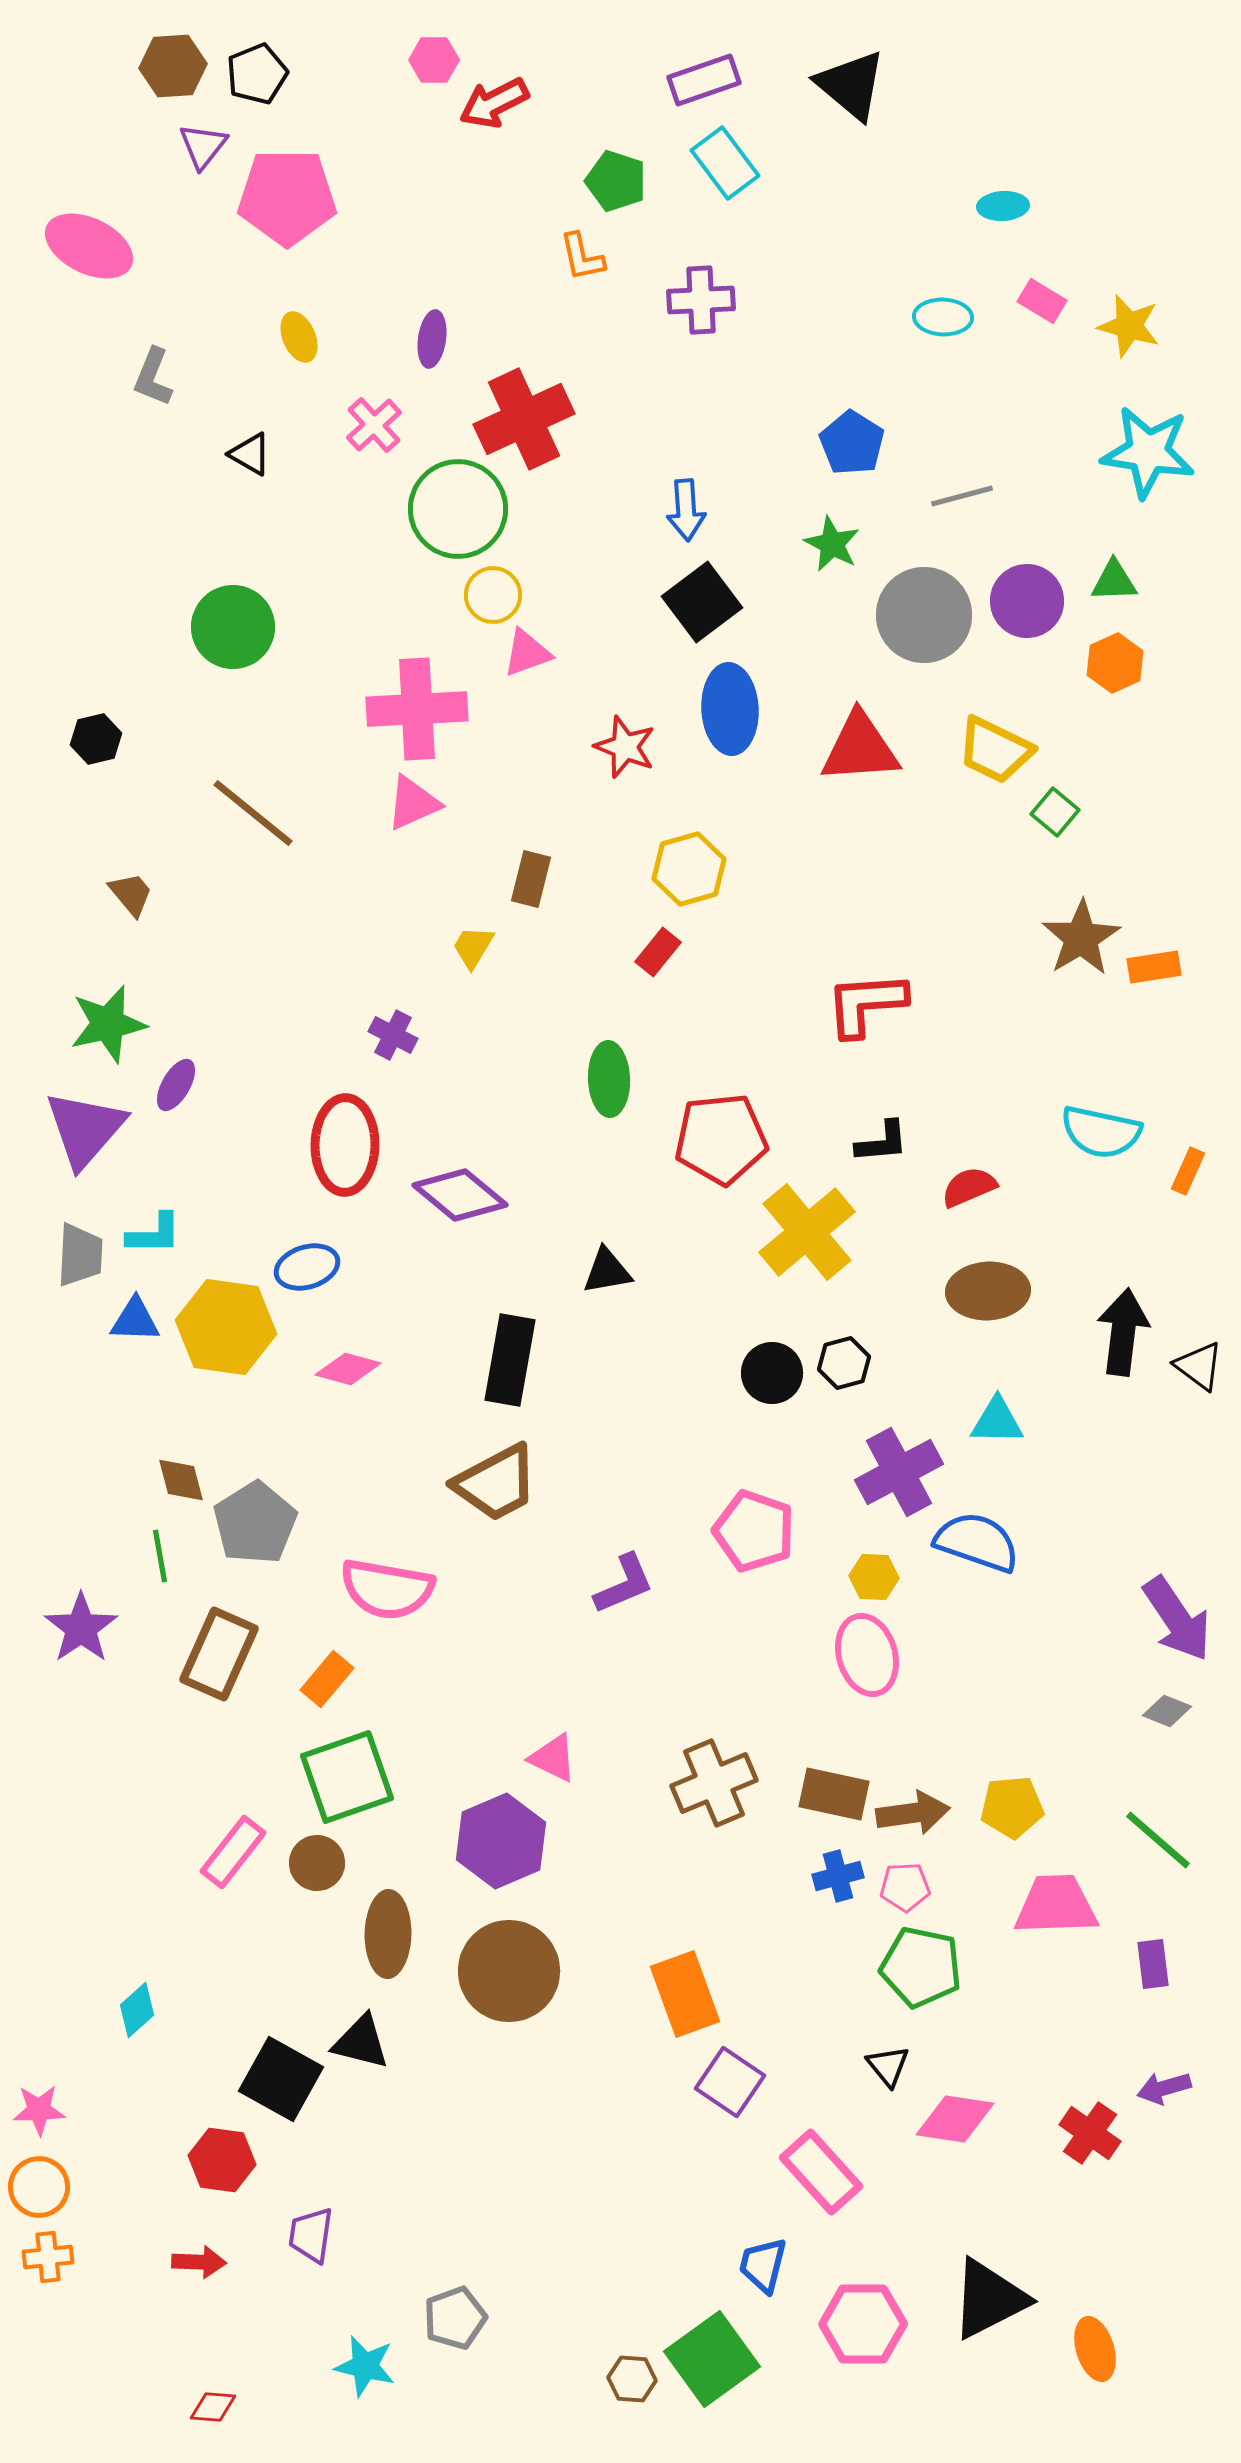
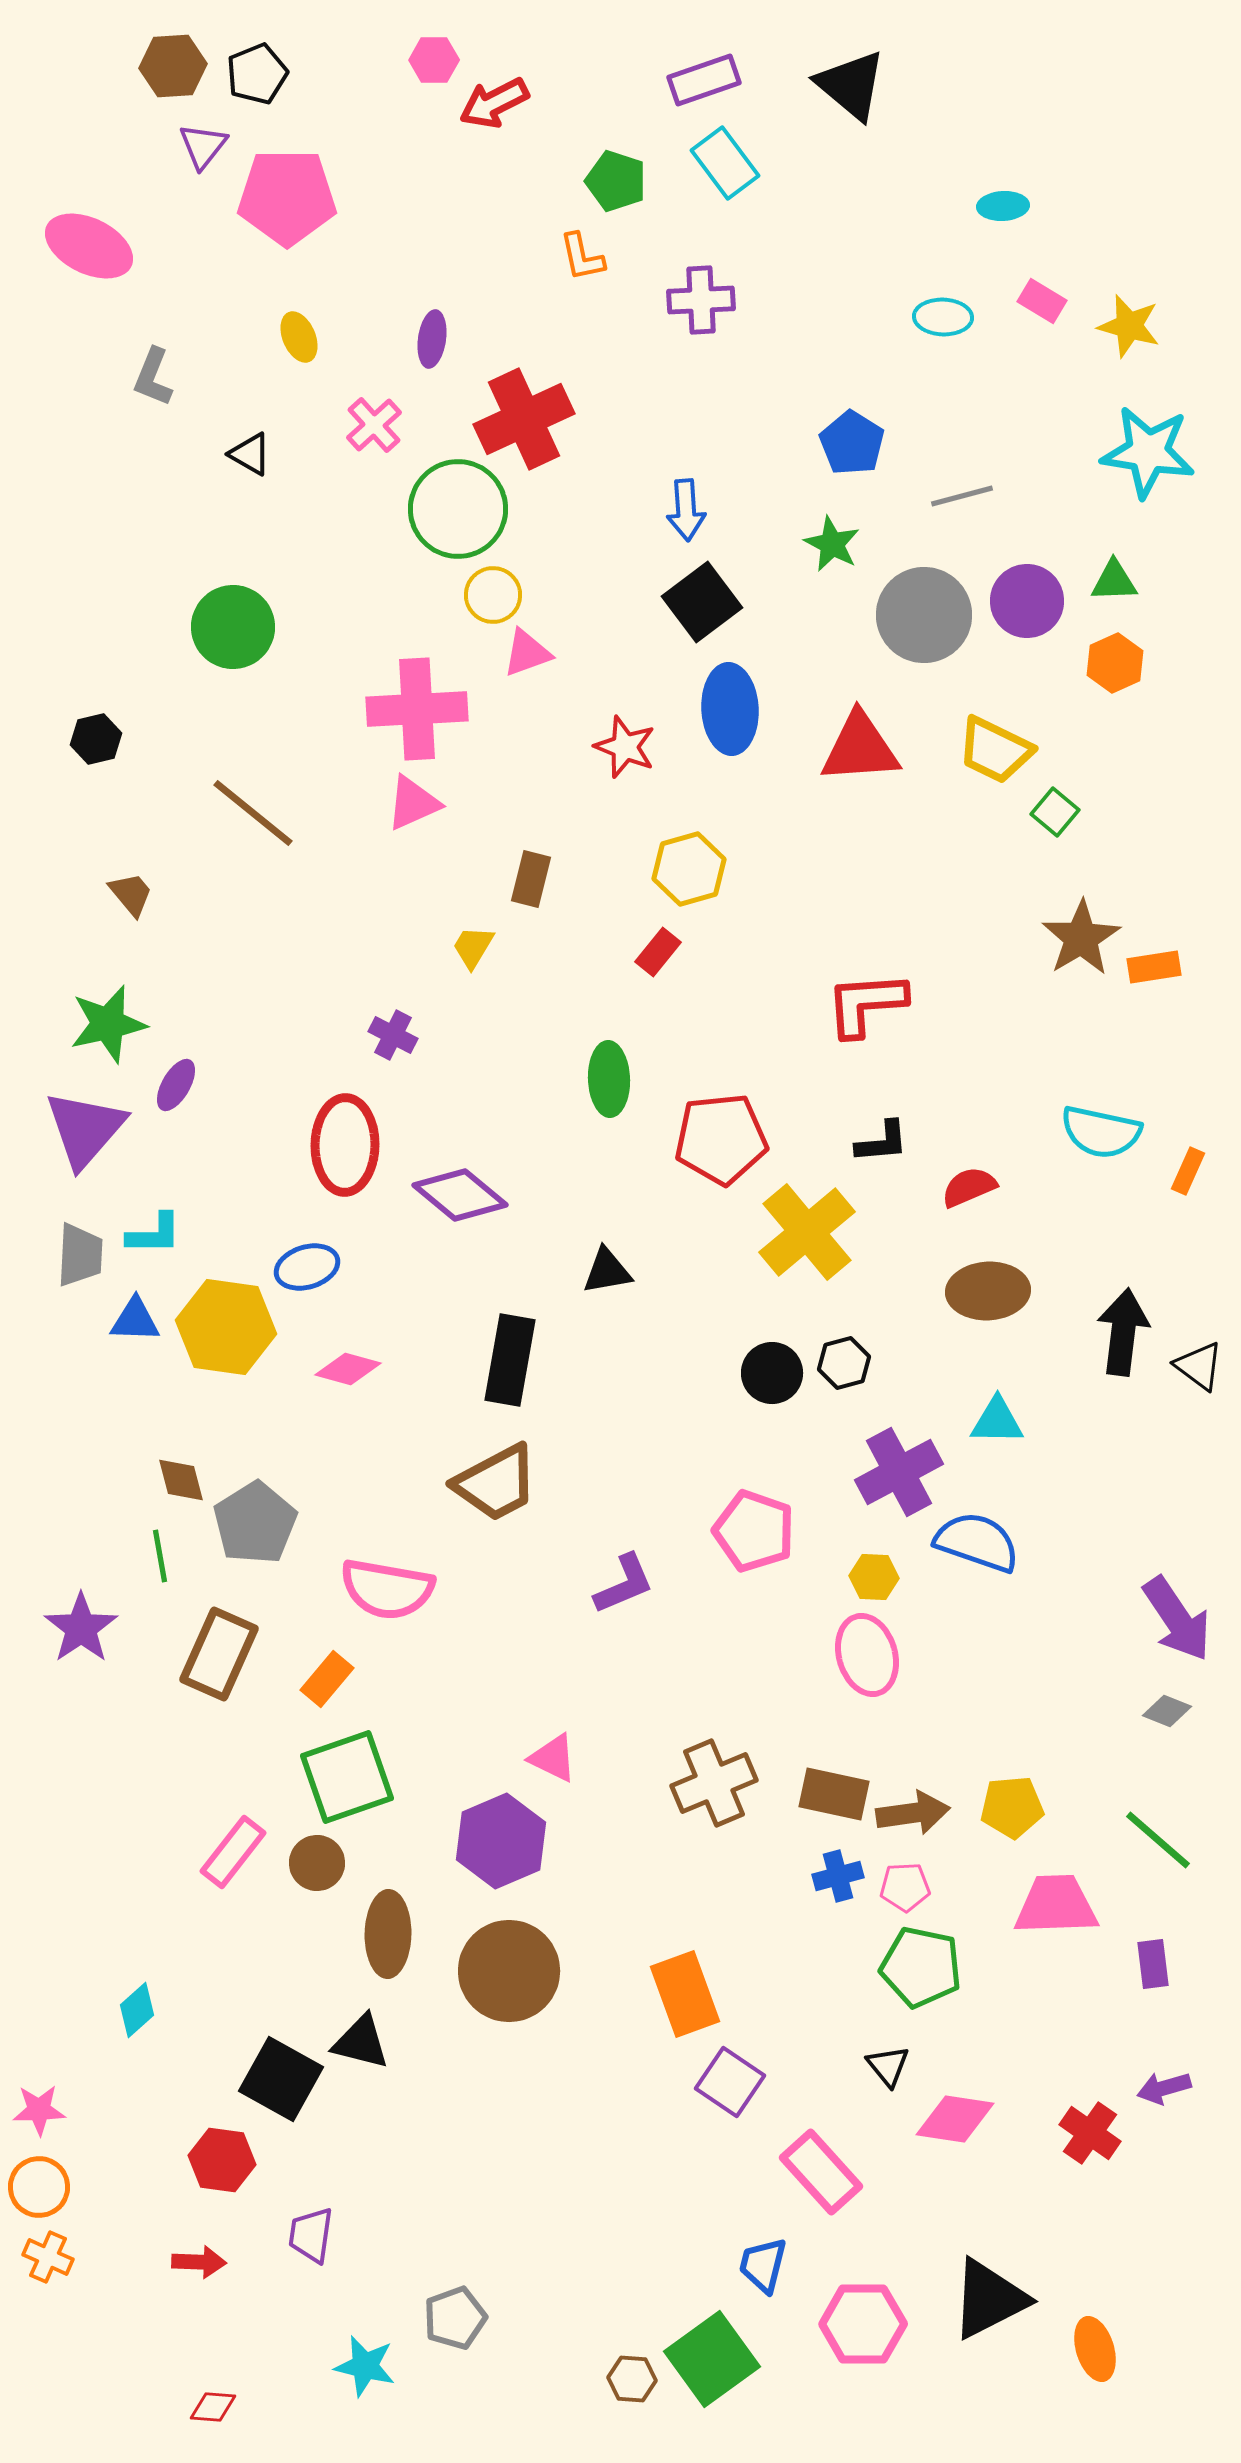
orange cross at (48, 2257): rotated 30 degrees clockwise
